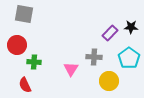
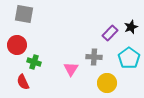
black star: rotated 24 degrees counterclockwise
green cross: rotated 16 degrees clockwise
yellow circle: moved 2 px left, 2 px down
red semicircle: moved 2 px left, 3 px up
